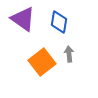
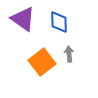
blue diamond: rotated 10 degrees counterclockwise
